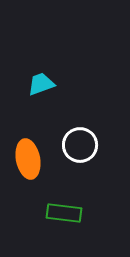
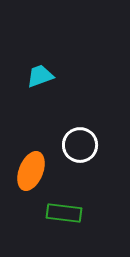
cyan trapezoid: moved 1 px left, 8 px up
orange ellipse: moved 3 px right, 12 px down; rotated 33 degrees clockwise
